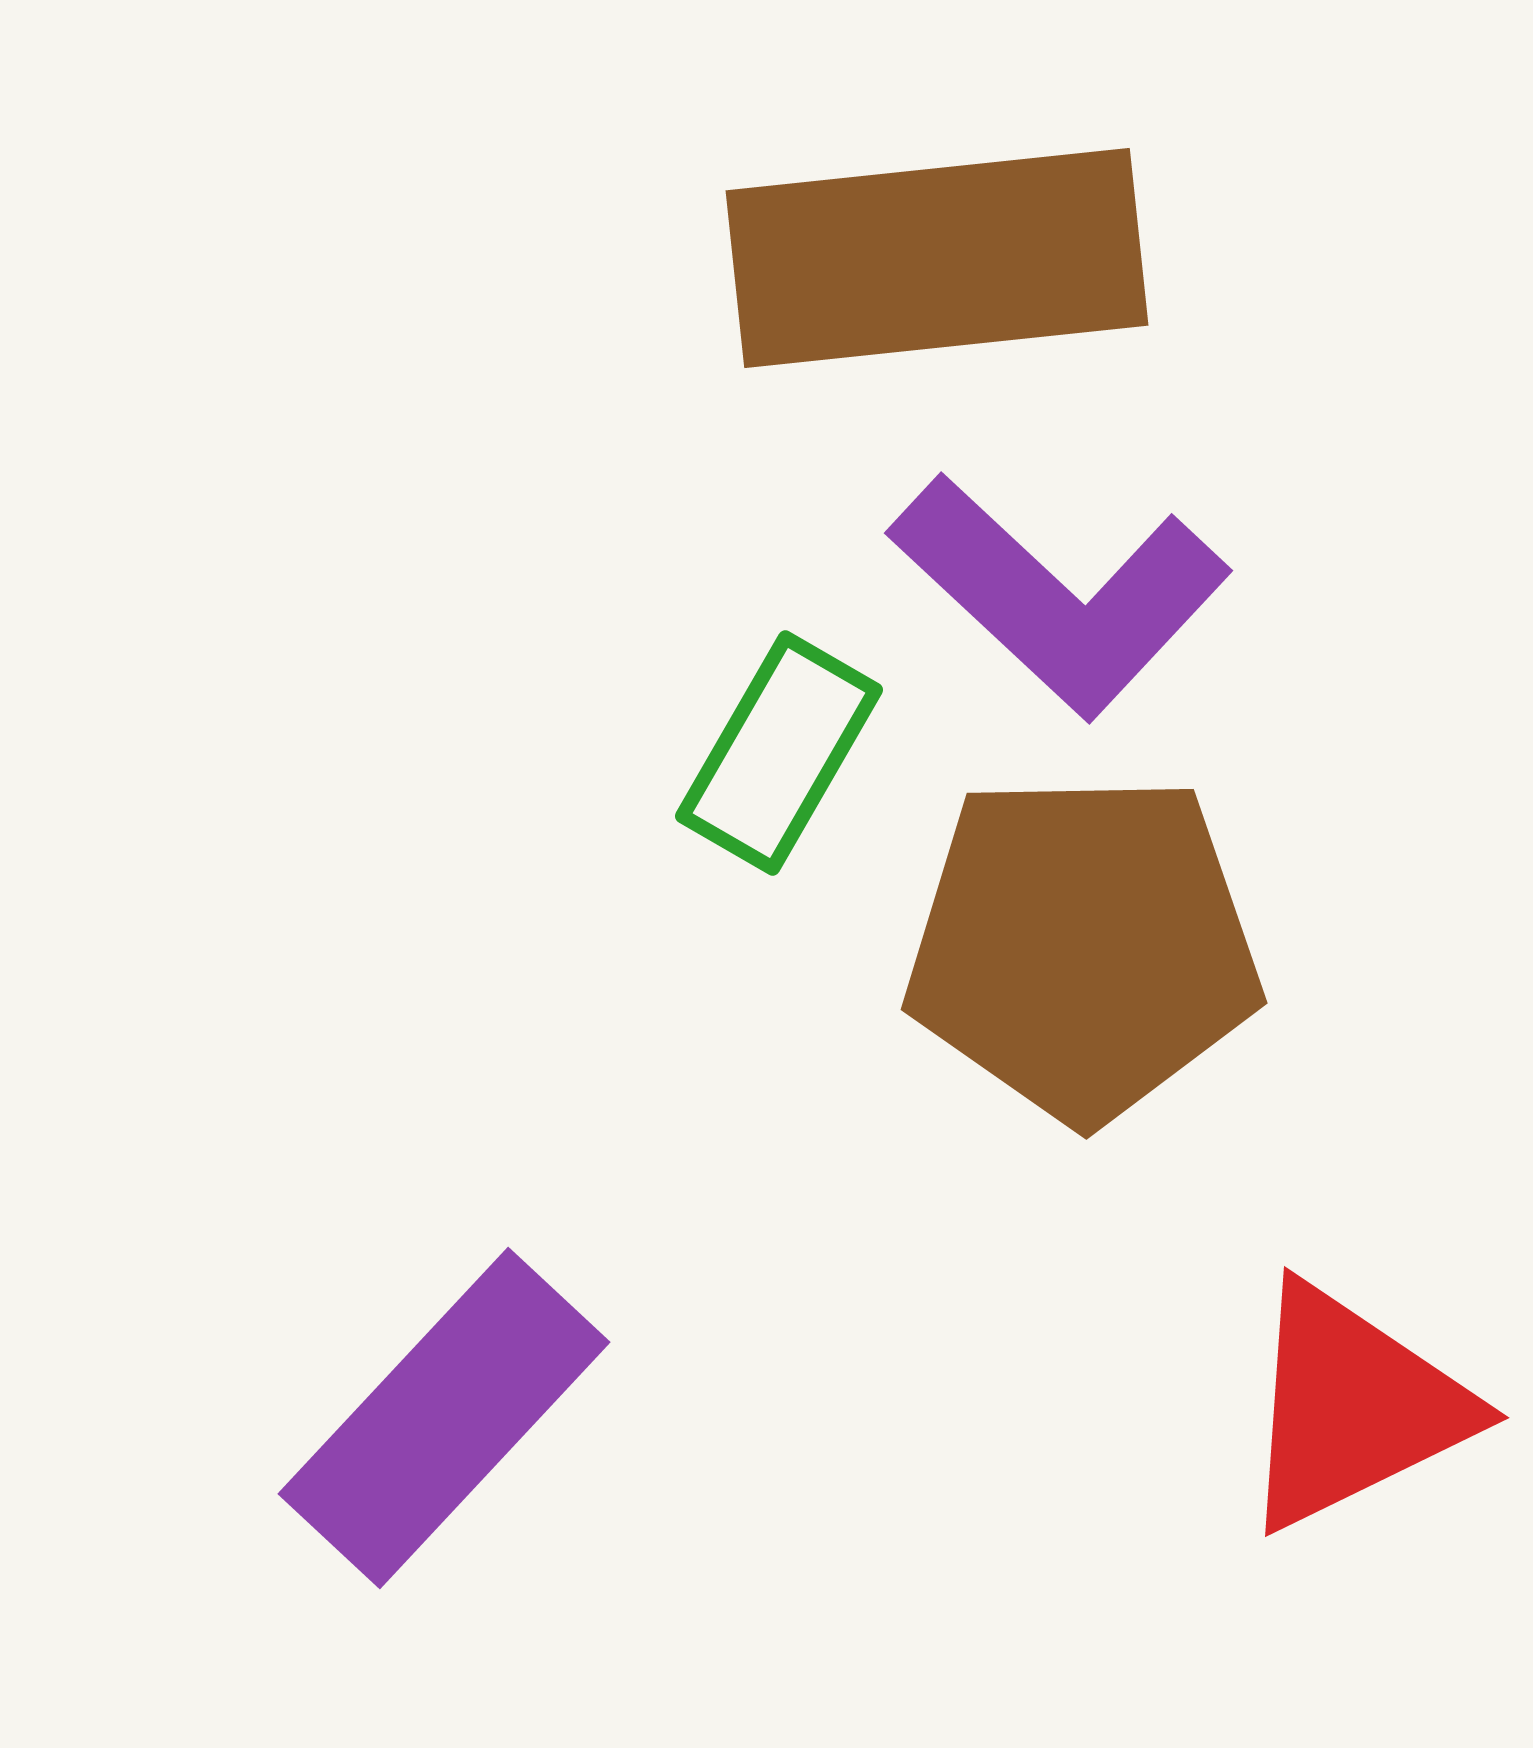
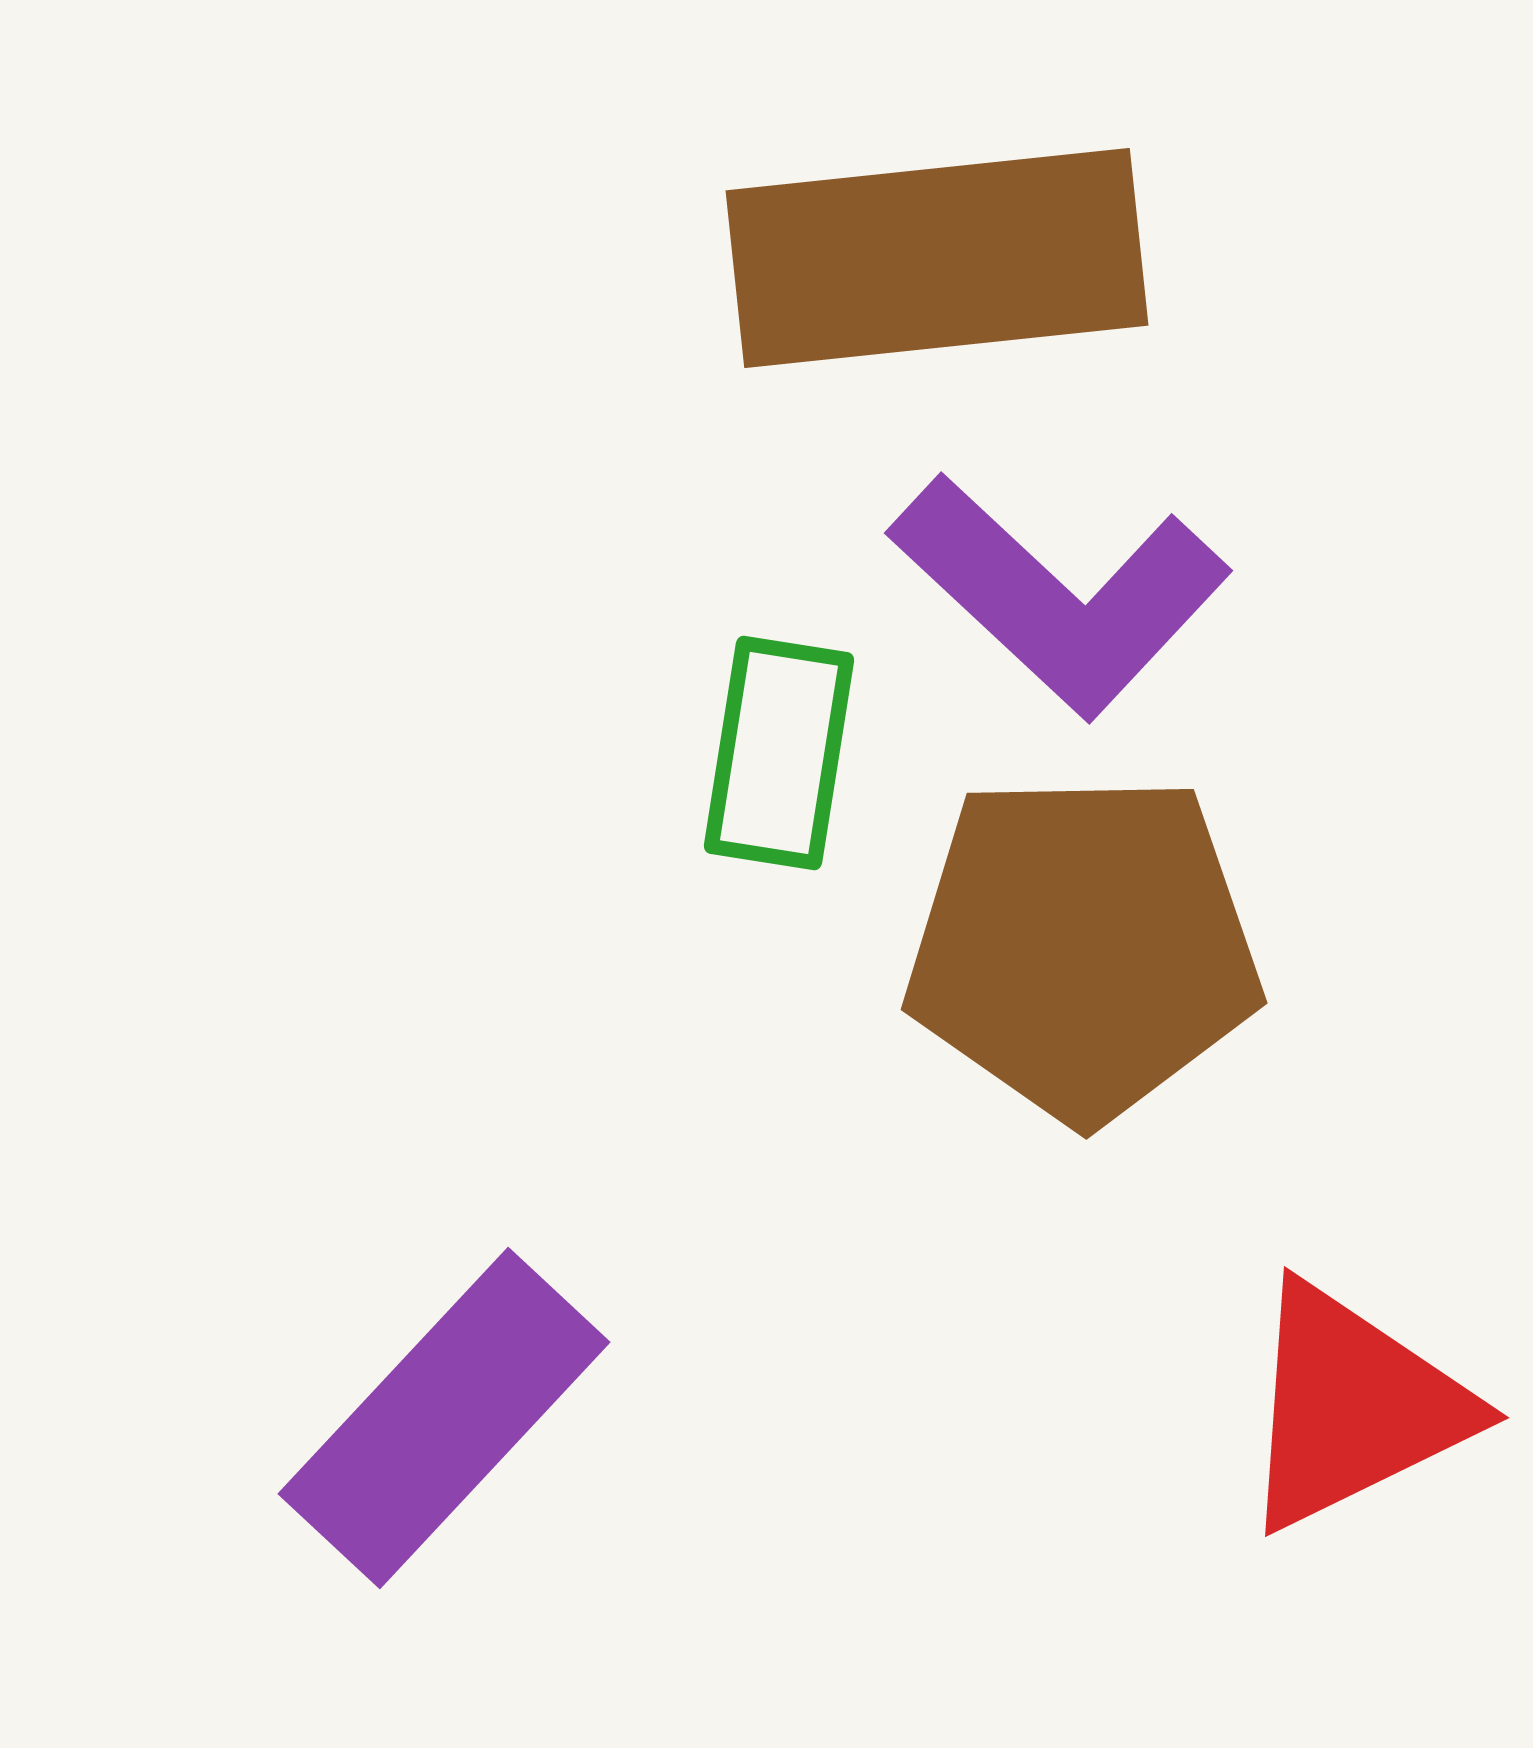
green rectangle: rotated 21 degrees counterclockwise
